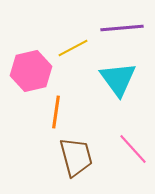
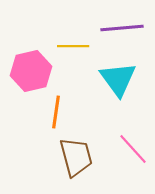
yellow line: moved 2 px up; rotated 28 degrees clockwise
